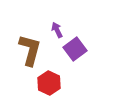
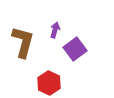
purple arrow: moved 2 px left; rotated 42 degrees clockwise
brown L-shape: moved 7 px left, 8 px up
